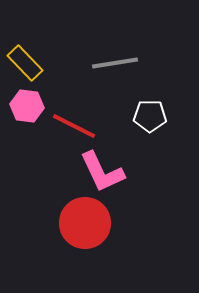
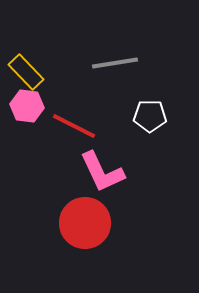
yellow rectangle: moved 1 px right, 9 px down
